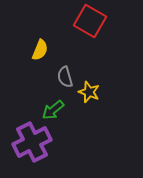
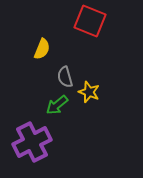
red square: rotated 8 degrees counterclockwise
yellow semicircle: moved 2 px right, 1 px up
green arrow: moved 4 px right, 5 px up
